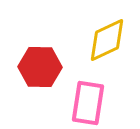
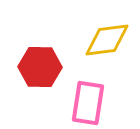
yellow diamond: rotated 18 degrees clockwise
